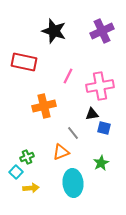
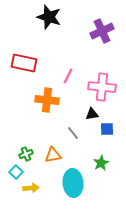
black star: moved 5 px left, 14 px up
red rectangle: moved 1 px down
pink cross: moved 2 px right, 1 px down; rotated 16 degrees clockwise
orange cross: moved 3 px right, 6 px up; rotated 20 degrees clockwise
blue square: moved 3 px right, 1 px down; rotated 16 degrees counterclockwise
orange triangle: moved 8 px left, 3 px down; rotated 12 degrees clockwise
green cross: moved 1 px left, 3 px up
